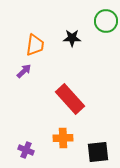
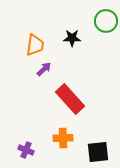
purple arrow: moved 20 px right, 2 px up
